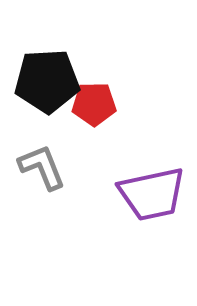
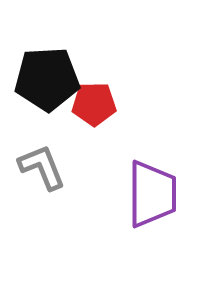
black pentagon: moved 2 px up
purple trapezoid: rotated 78 degrees counterclockwise
